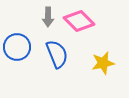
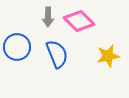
yellow star: moved 5 px right, 7 px up
